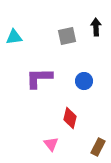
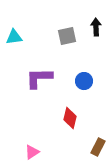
pink triangle: moved 19 px left, 8 px down; rotated 35 degrees clockwise
